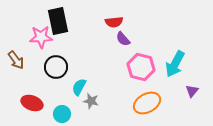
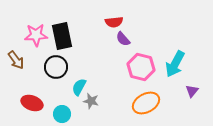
black rectangle: moved 4 px right, 15 px down
pink star: moved 5 px left, 2 px up
orange ellipse: moved 1 px left
